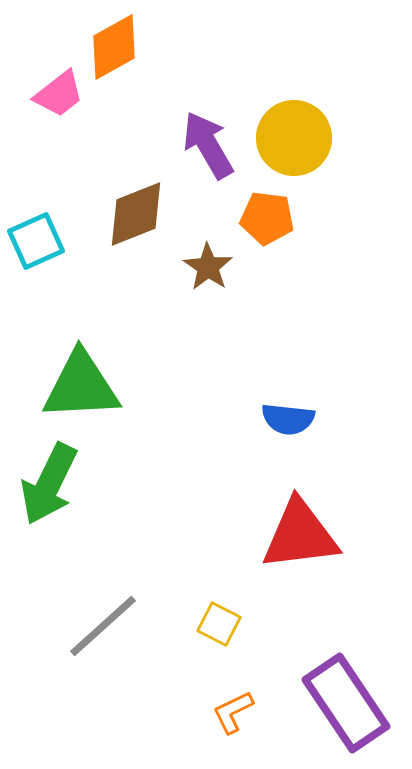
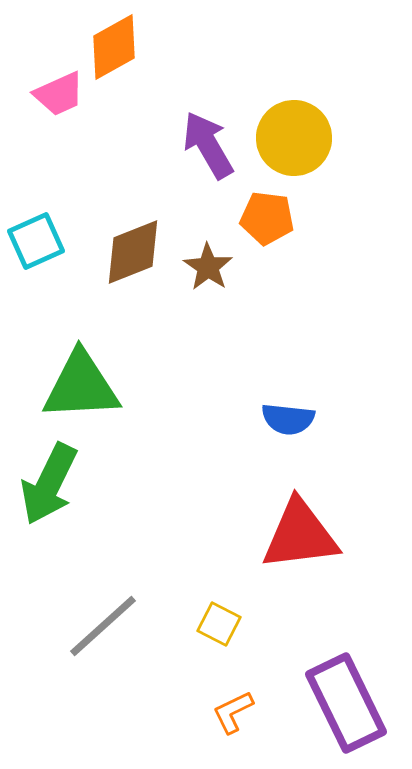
pink trapezoid: rotated 14 degrees clockwise
brown diamond: moved 3 px left, 38 px down
purple rectangle: rotated 8 degrees clockwise
